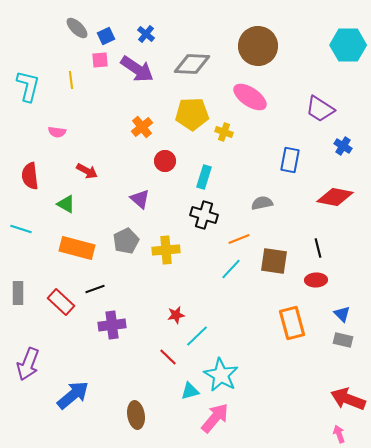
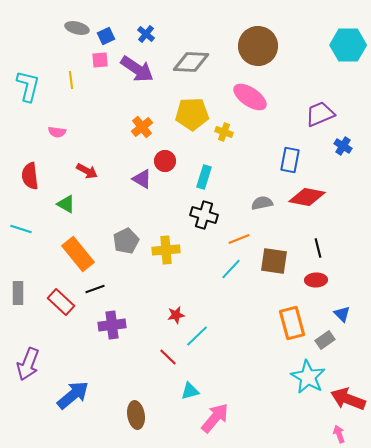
gray ellipse at (77, 28): rotated 30 degrees counterclockwise
gray diamond at (192, 64): moved 1 px left, 2 px up
purple trapezoid at (320, 109): moved 5 px down; rotated 124 degrees clockwise
red diamond at (335, 197): moved 28 px left
purple triangle at (140, 199): moved 2 px right, 20 px up; rotated 10 degrees counterclockwise
orange rectangle at (77, 248): moved 1 px right, 6 px down; rotated 36 degrees clockwise
gray rectangle at (343, 340): moved 18 px left; rotated 48 degrees counterclockwise
cyan star at (221, 375): moved 87 px right, 2 px down
